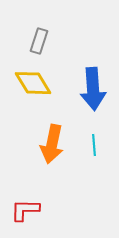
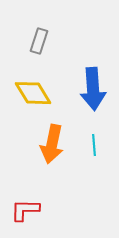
yellow diamond: moved 10 px down
